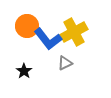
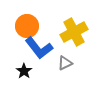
blue L-shape: moved 9 px left, 9 px down
